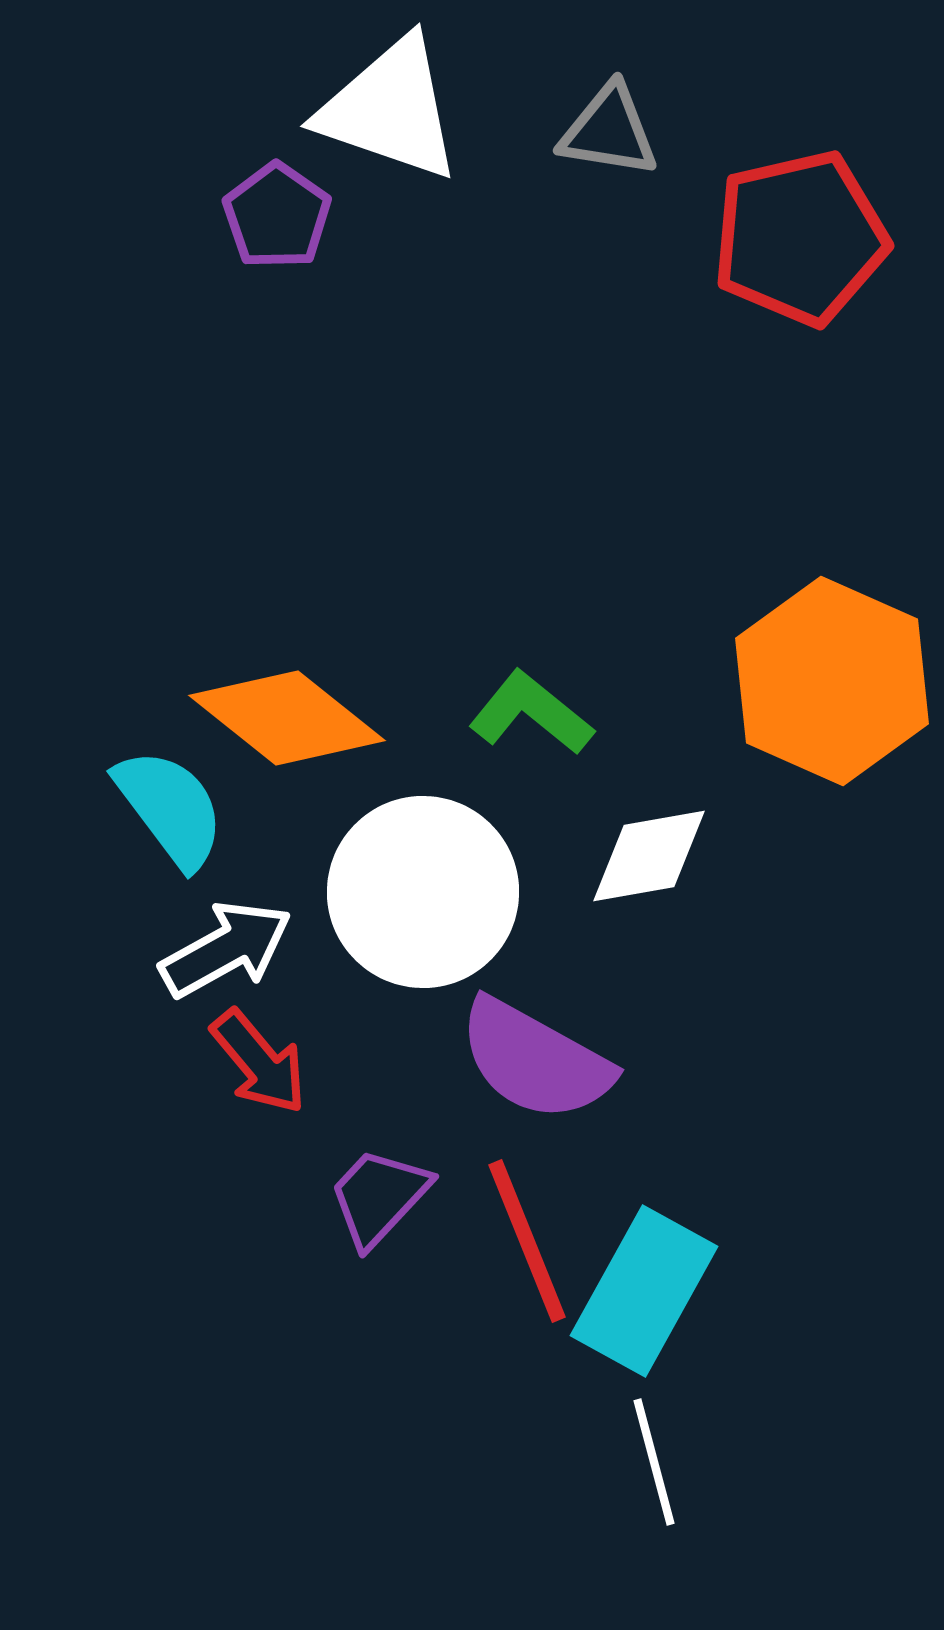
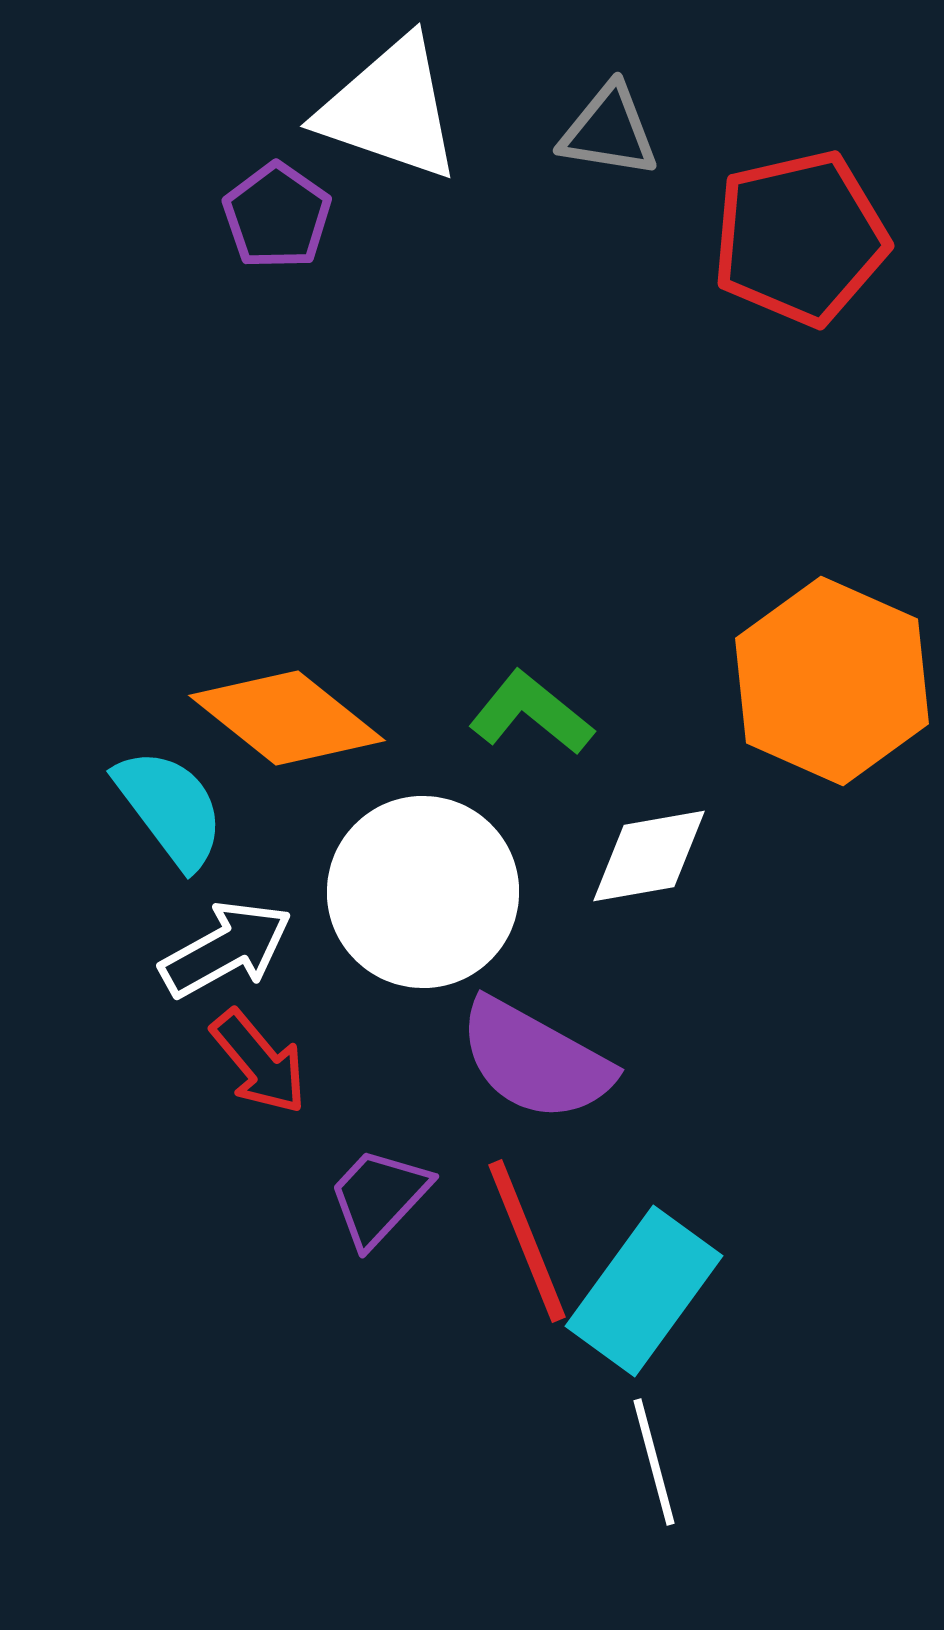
cyan rectangle: rotated 7 degrees clockwise
